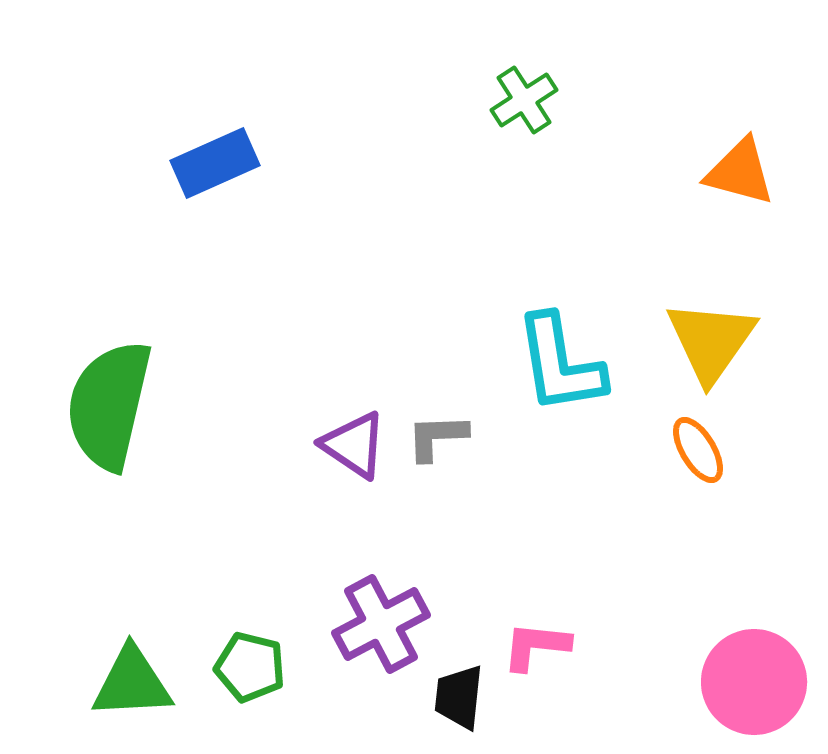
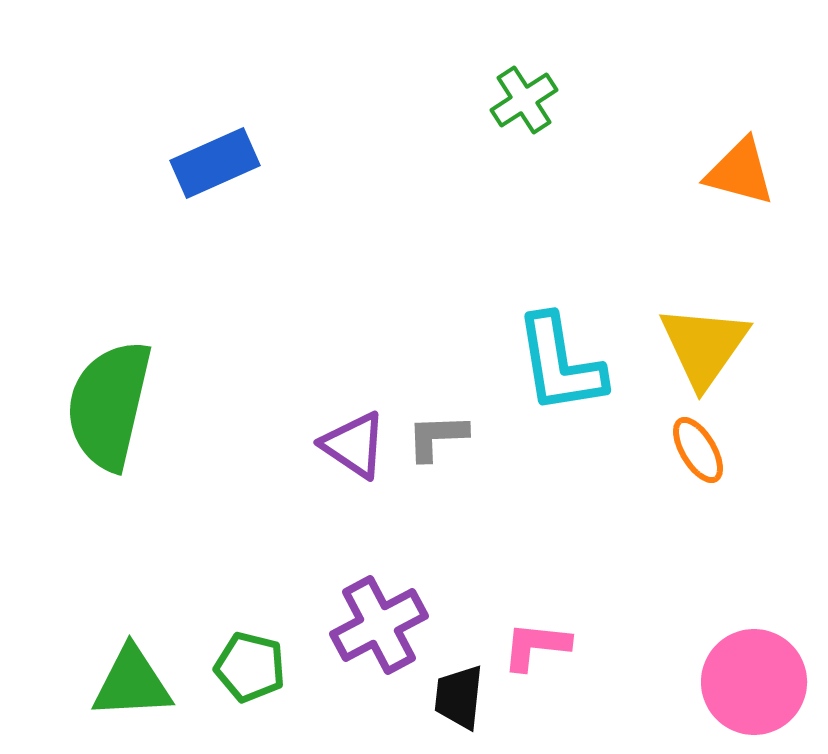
yellow triangle: moved 7 px left, 5 px down
purple cross: moved 2 px left, 1 px down
